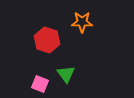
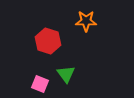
orange star: moved 4 px right, 1 px up
red hexagon: moved 1 px right, 1 px down
